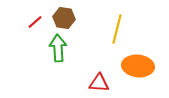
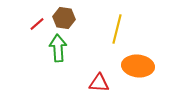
red line: moved 2 px right, 2 px down
